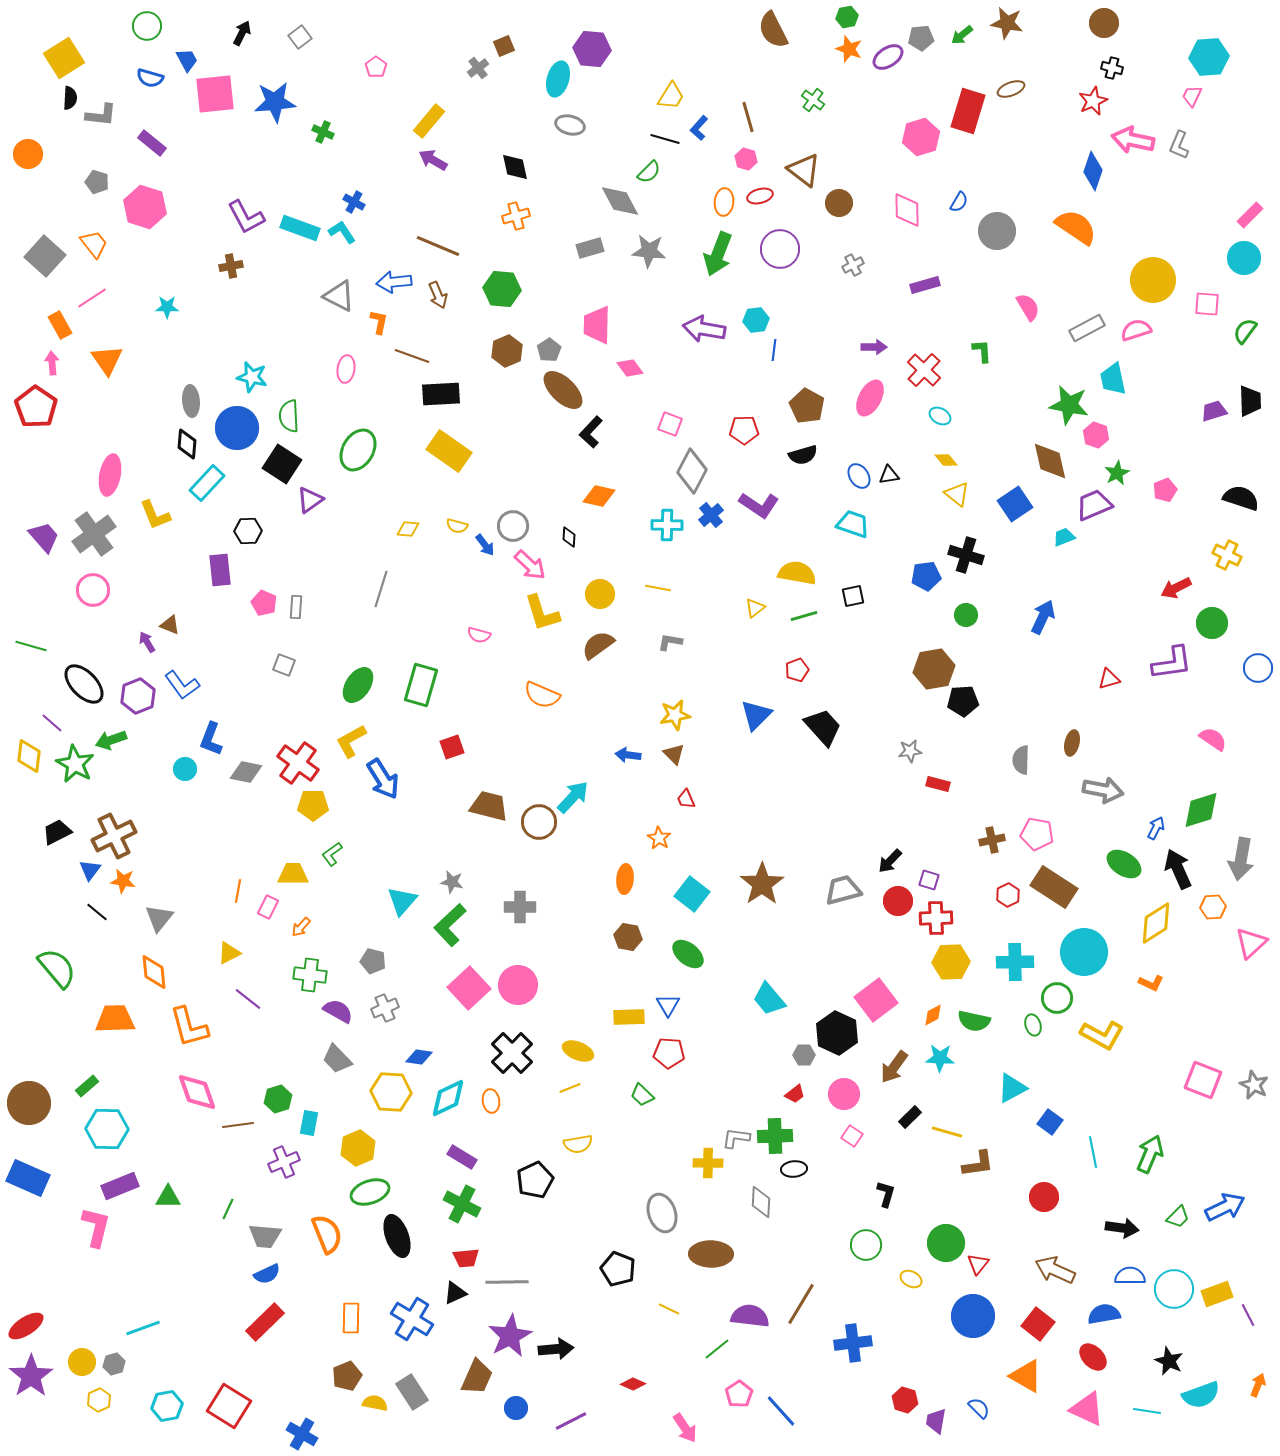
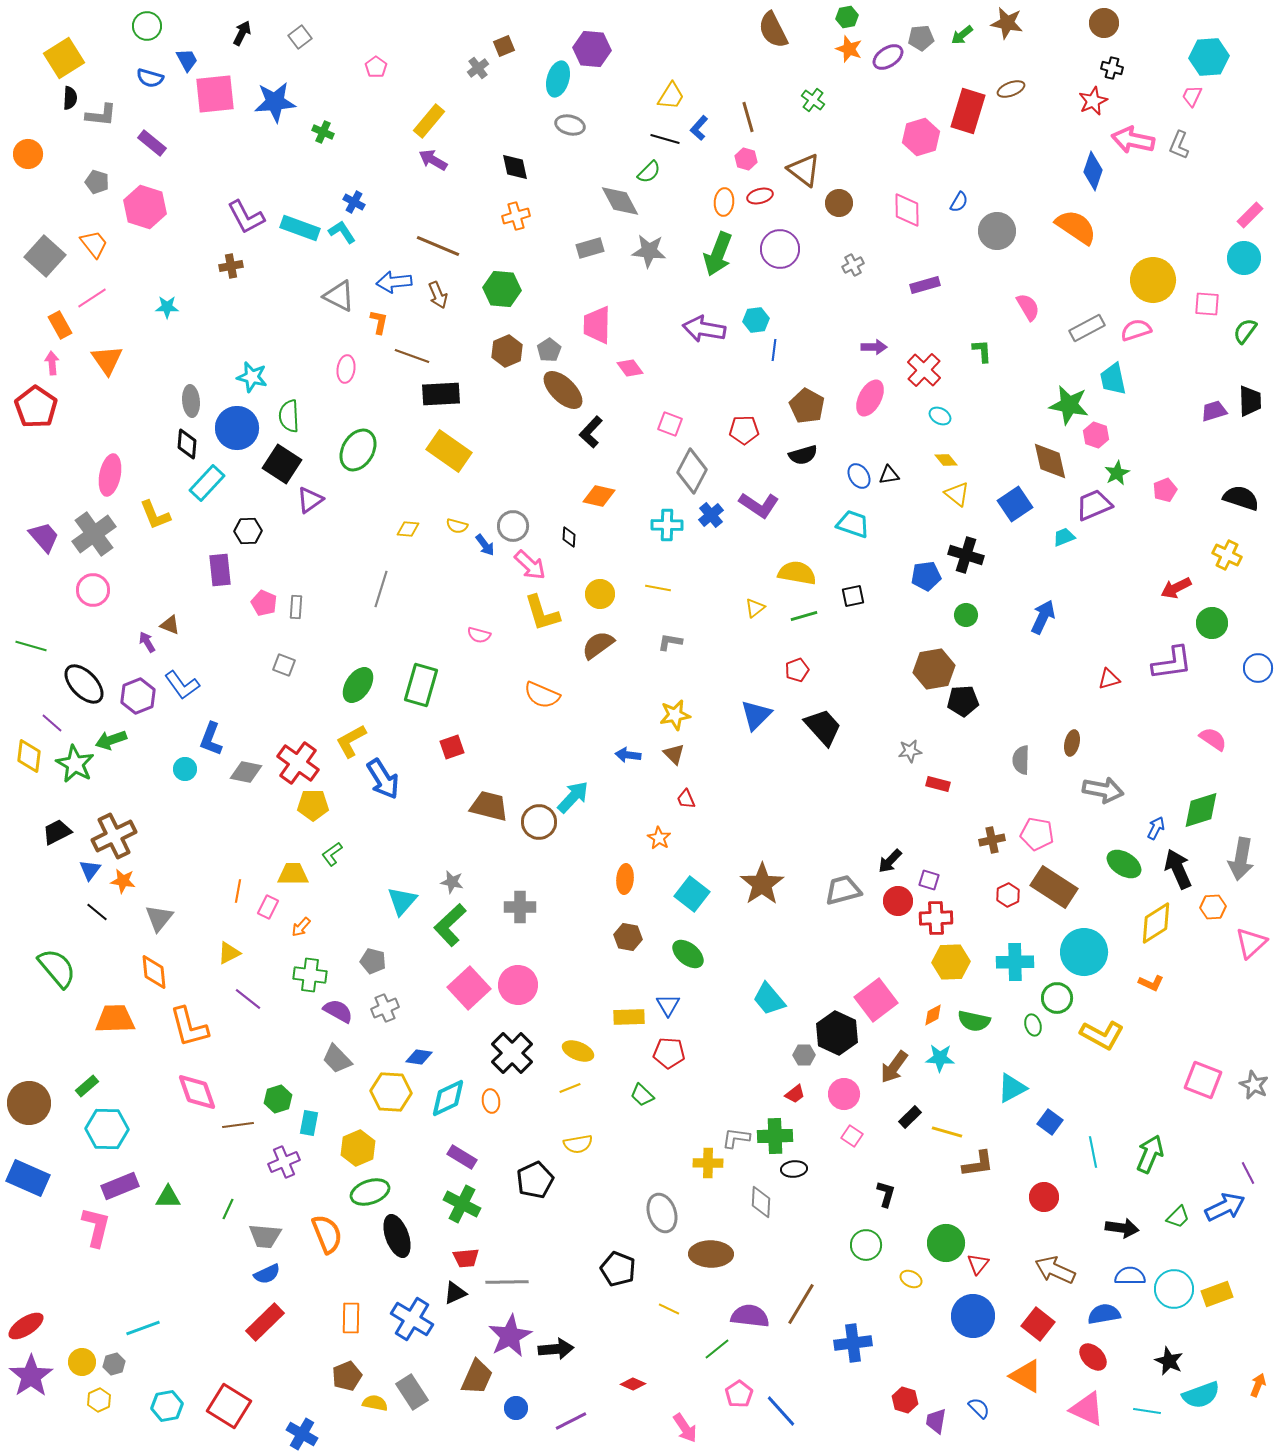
purple line at (1248, 1315): moved 142 px up
